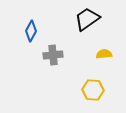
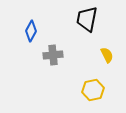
black trapezoid: rotated 44 degrees counterclockwise
yellow semicircle: moved 3 px right, 1 px down; rotated 70 degrees clockwise
yellow hexagon: rotated 15 degrees counterclockwise
